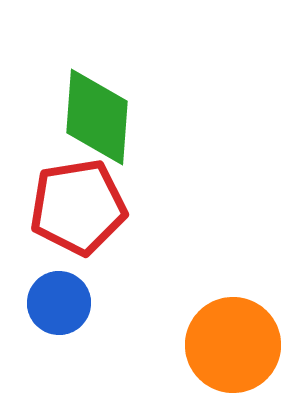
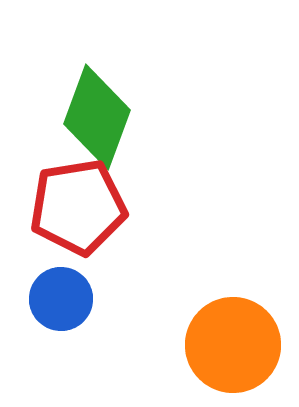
green diamond: rotated 16 degrees clockwise
blue circle: moved 2 px right, 4 px up
